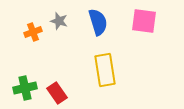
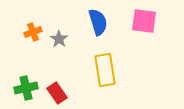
gray star: moved 18 px down; rotated 18 degrees clockwise
green cross: moved 1 px right
